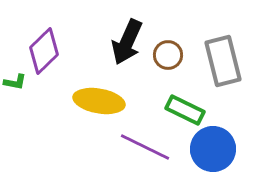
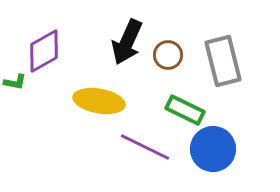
purple diamond: rotated 15 degrees clockwise
